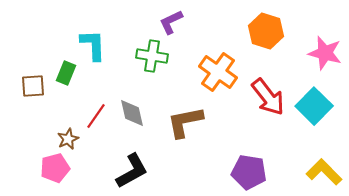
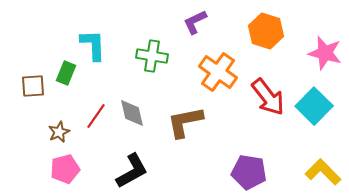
purple L-shape: moved 24 px right
brown star: moved 9 px left, 7 px up
pink pentagon: moved 10 px right, 1 px down
yellow L-shape: moved 1 px left
